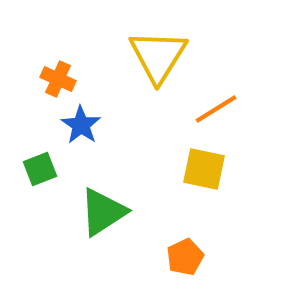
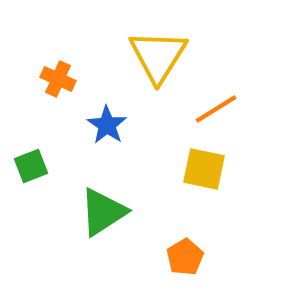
blue star: moved 26 px right
green square: moved 9 px left, 3 px up
orange pentagon: rotated 6 degrees counterclockwise
